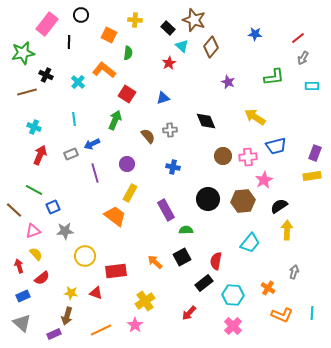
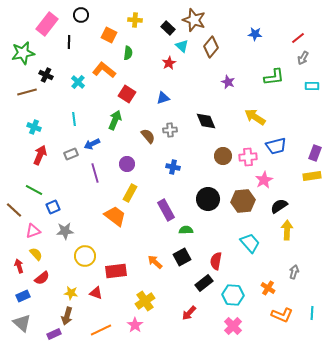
cyan trapezoid at (250, 243): rotated 80 degrees counterclockwise
